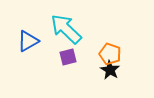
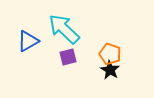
cyan arrow: moved 2 px left
